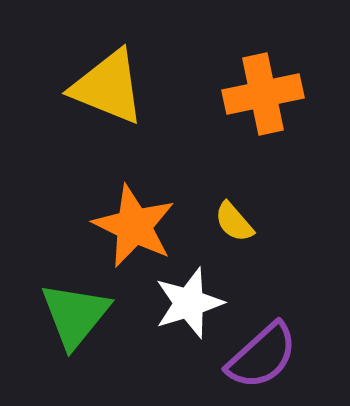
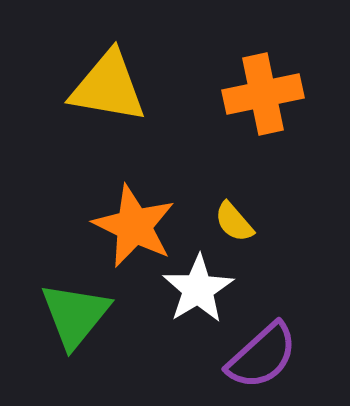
yellow triangle: rotated 12 degrees counterclockwise
white star: moved 9 px right, 14 px up; rotated 14 degrees counterclockwise
